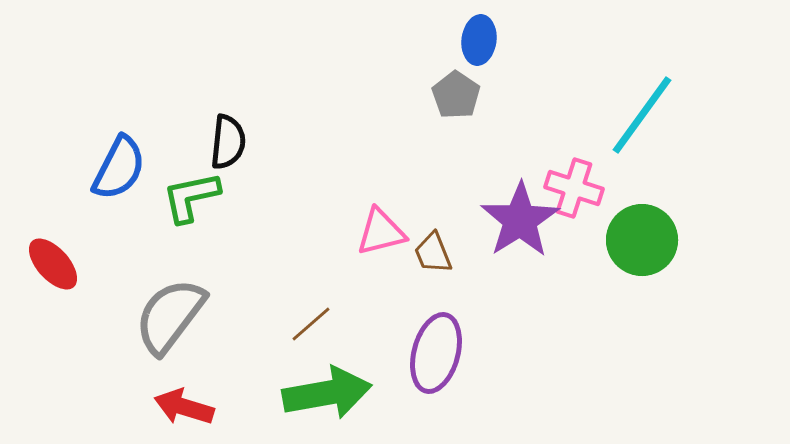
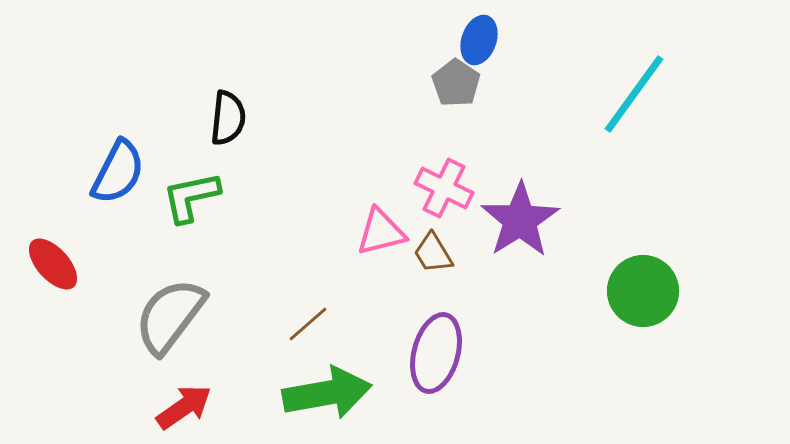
blue ellipse: rotated 12 degrees clockwise
gray pentagon: moved 12 px up
cyan line: moved 8 px left, 21 px up
black semicircle: moved 24 px up
blue semicircle: moved 1 px left, 4 px down
pink cross: moved 130 px left; rotated 8 degrees clockwise
green circle: moved 1 px right, 51 px down
brown trapezoid: rotated 9 degrees counterclockwise
brown line: moved 3 px left
red arrow: rotated 128 degrees clockwise
